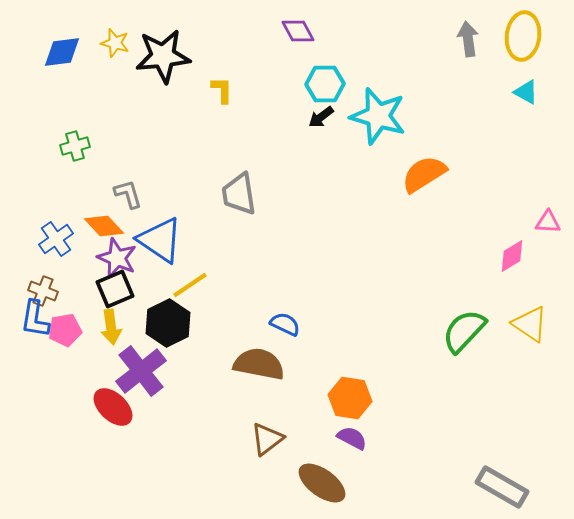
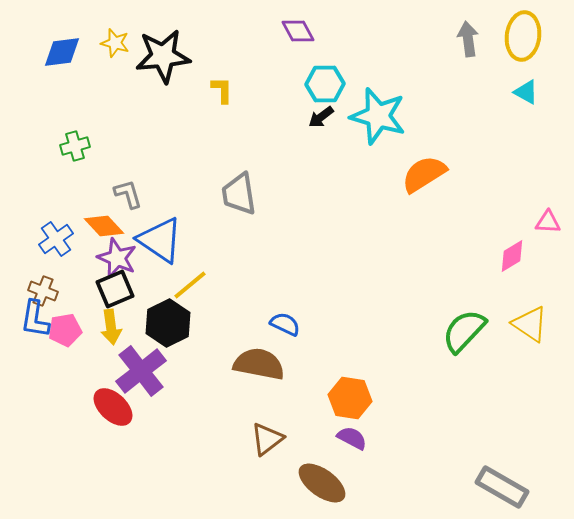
yellow line: rotated 6 degrees counterclockwise
